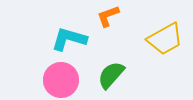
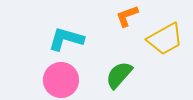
orange L-shape: moved 19 px right
cyan L-shape: moved 3 px left
green semicircle: moved 8 px right
